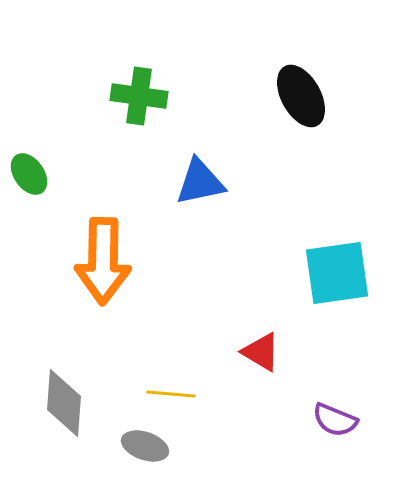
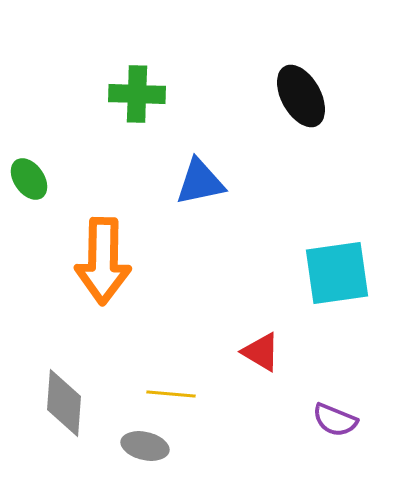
green cross: moved 2 px left, 2 px up; rotated 6 degrees counterclockwise
green ellipse: moved 5 px down
gray ellipse: rotated 6 degrees counterclockwise
